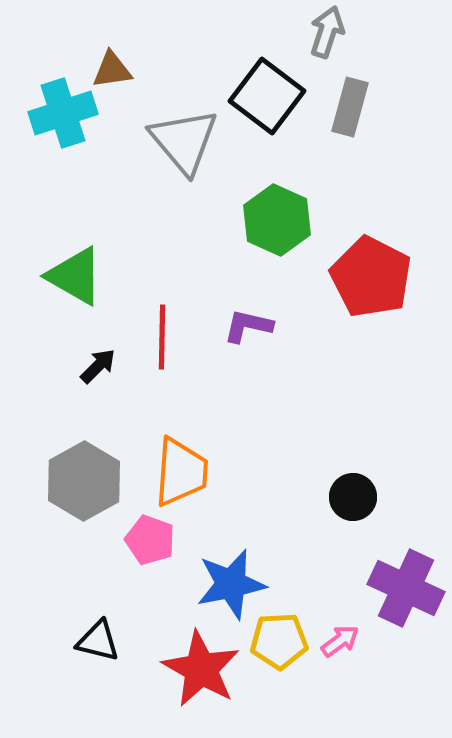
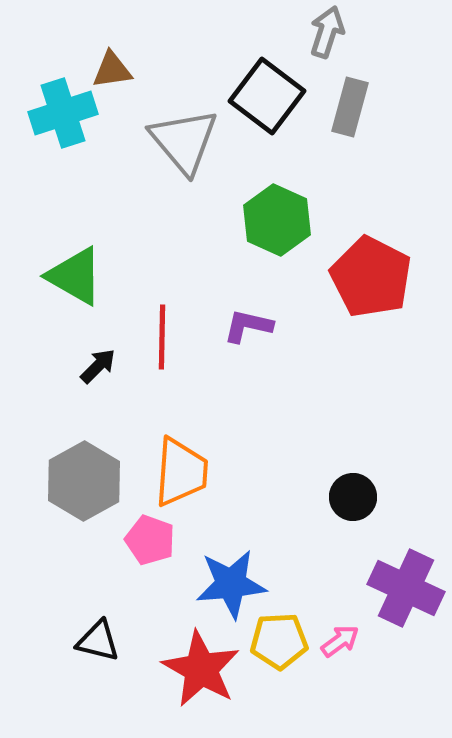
blue star: rotated 6 degrees clockwise
